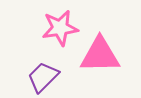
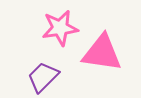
pink triangle: moved 2 px right, 2 px up; rotated 9 degrees clockwise
